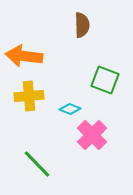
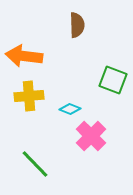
brown semicircle: moved 5 px left
green square: moved 8 px right
pink cross: moved 1 px left, 1 px down
green line: moved 2 px left
